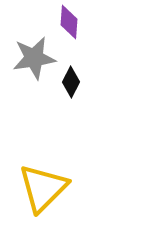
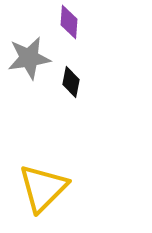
gray star: moved 5 px left
black diamond: rotated 16 degrees counterclockwise
